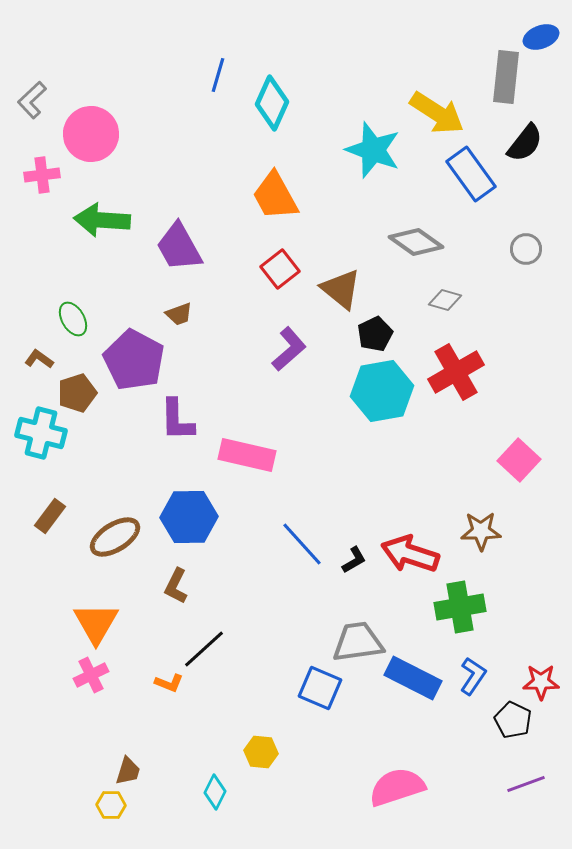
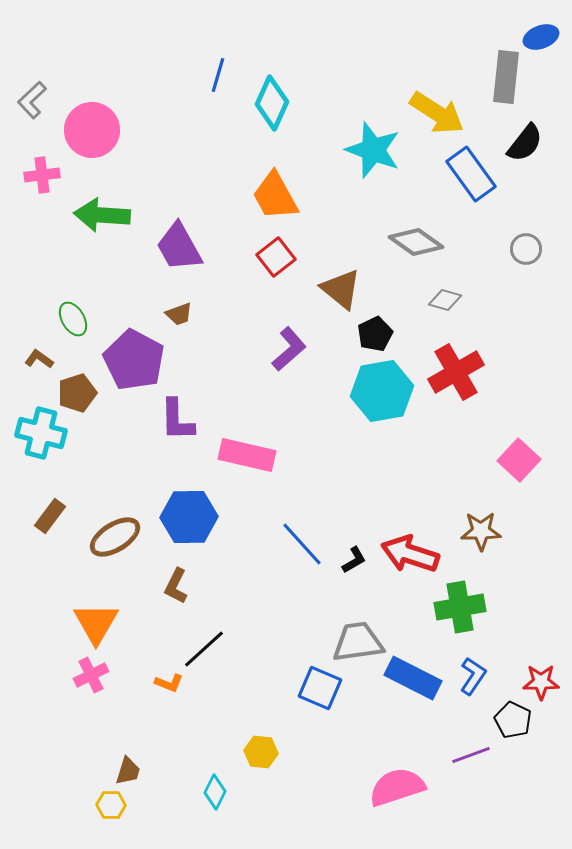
pink circle at (91, 134): moved 1 px right, 4 px up
green arrow at (102, 220): moved 5 px up
red square at (280, 269): moved 4 px left, 12 px up
purple line at (526, 784): moved 55 px left, 29 px up
